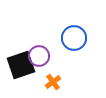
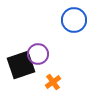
blue circle: moved 18 px up
purple circle: moved 1 px left, 2 px up
